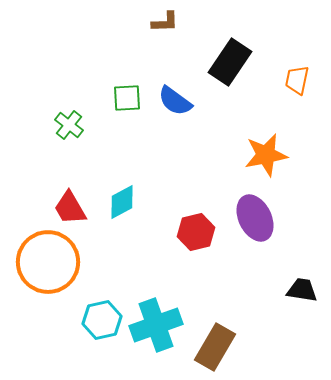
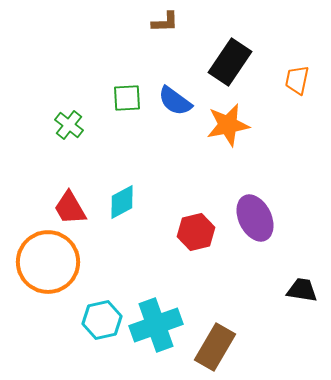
orange star: moved 38 px left, 30 px up
